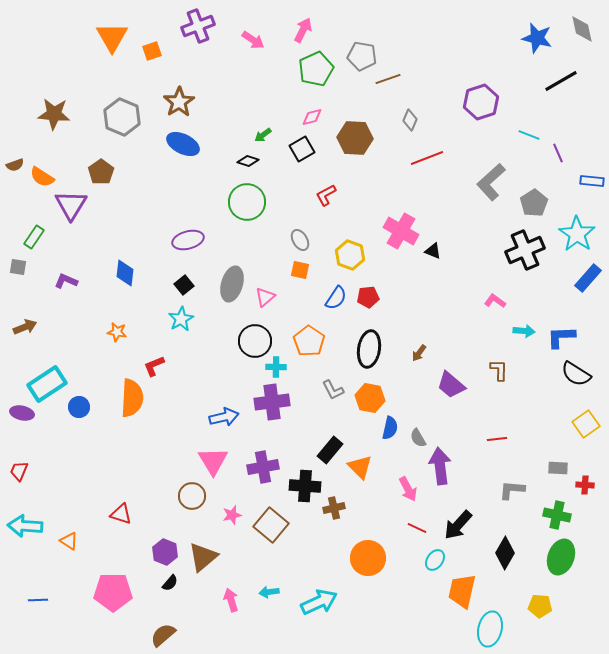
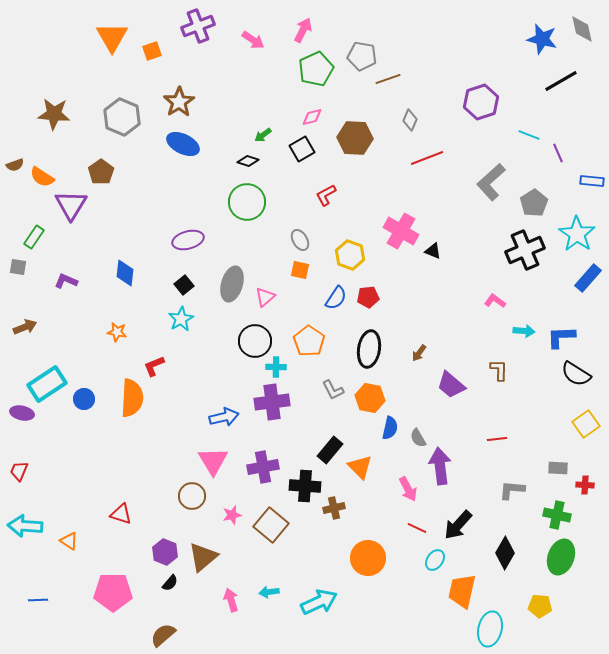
blue star at (537, 38): moved 5 px right, 1 px down
blue circle at (79, 407): moved 5 px right, 8 px up
